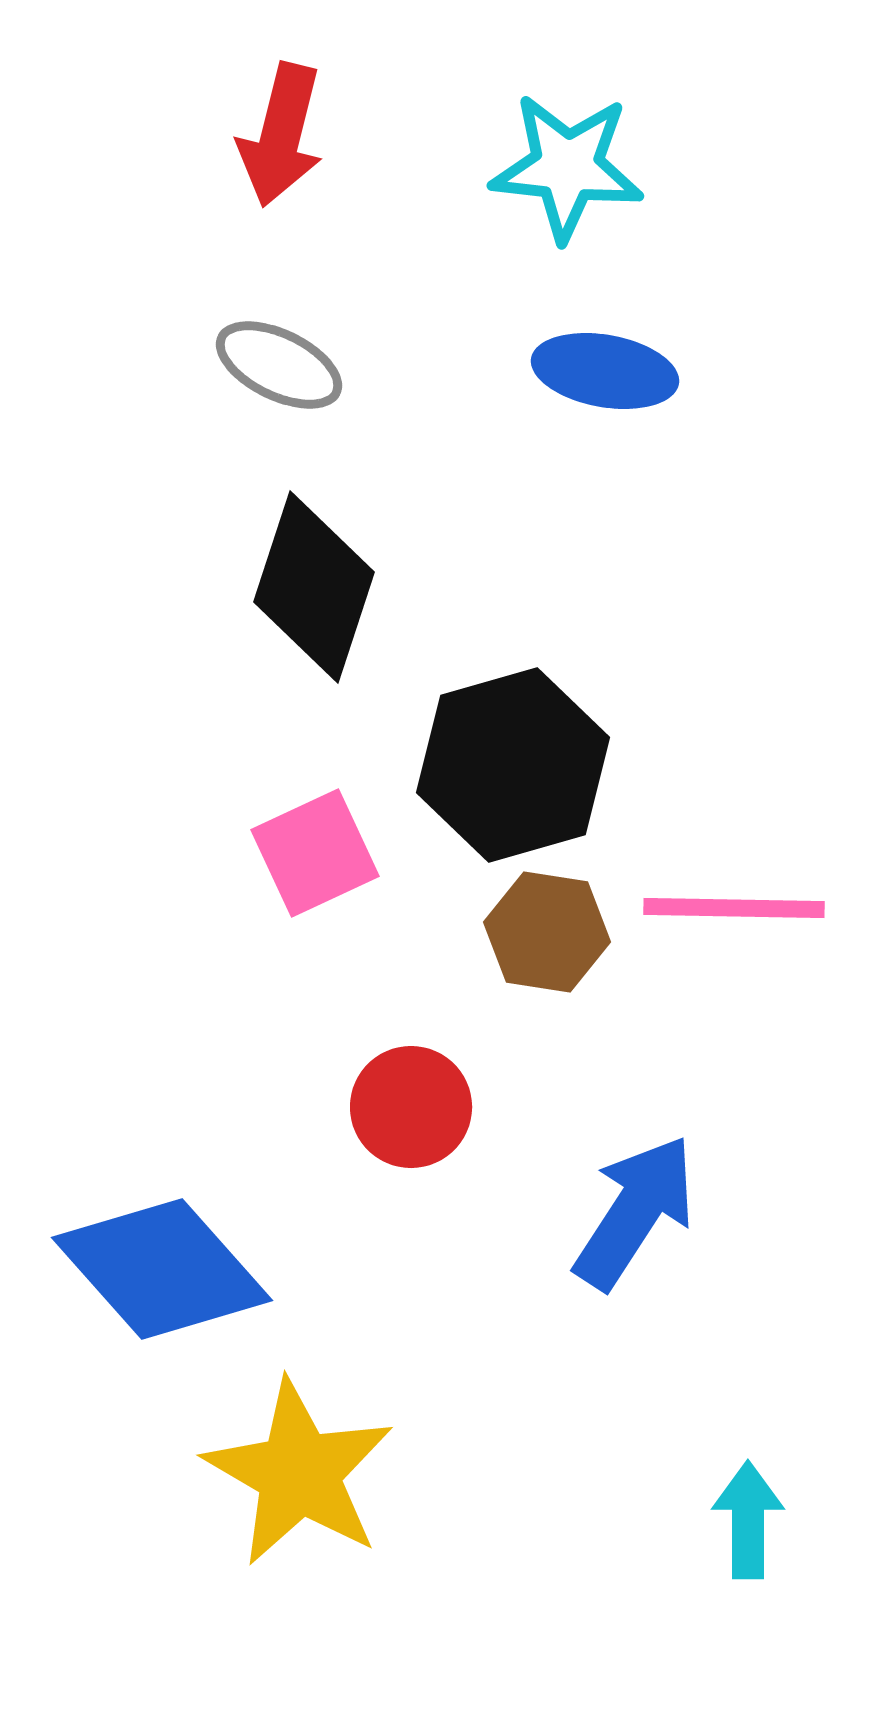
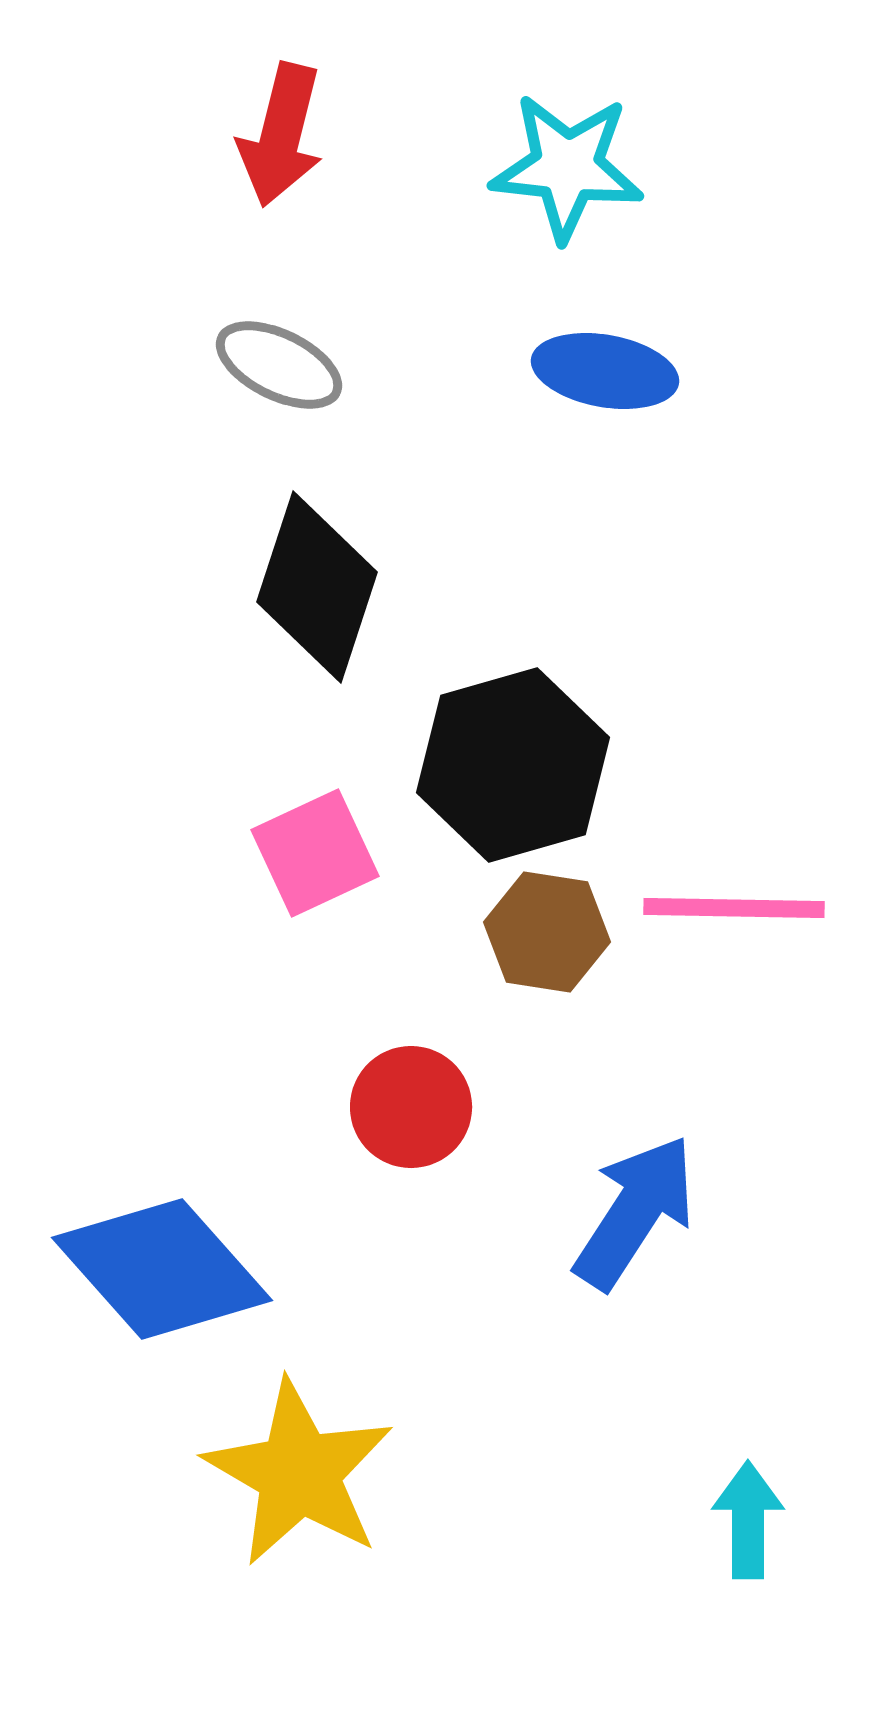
black diamond: moved 3 px right
